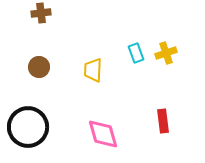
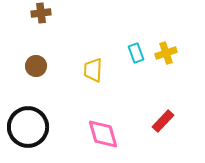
brown circle: moved 3 px left, 1 px up
red rectangle: rotated 50 degrees clockwise
